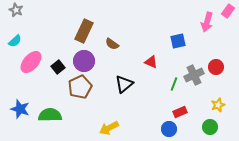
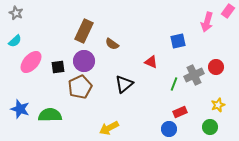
gray star: moved 3 px down
black square: rotated 32 degrees clockwise
